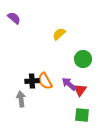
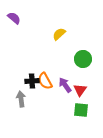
purple arrow: moved 4 px left, 1 px down; rotated 14 degrees clockwise
green square: moved 1 px left, 5 px up
